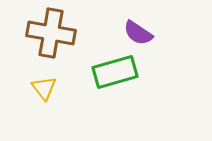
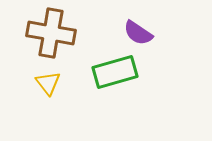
yellow triangle: moved 4 px right, 5 px up
